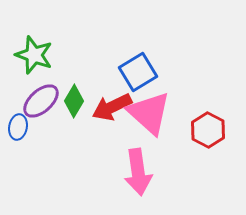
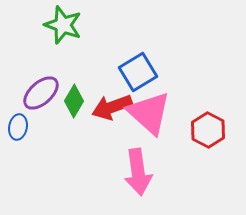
green star: moved 29 px right, 30 px up
purple ellipse: moved 8 px up
red arrow: rotated 6 degrees clockwise
